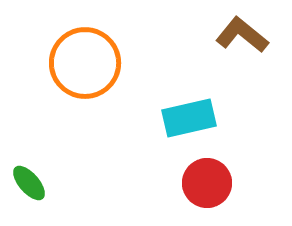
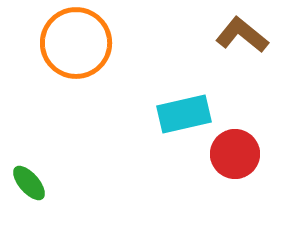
orange circle: moved 9 px left, 20 px up
cyan rectangle: moved 5 px left, 4 px up
red circle: moved 28 px right, 29 px up
